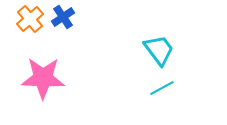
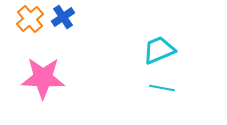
cyan trapezoid: rotated 76 degrees counterclockwise
cyan line: rotated 40 degrees clockwise
